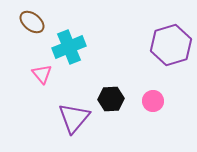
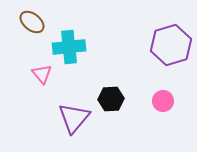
cyan cross: rotated 16 degrees clockwise
pink circle: moved 10 px right
